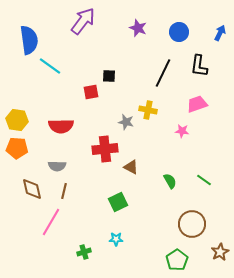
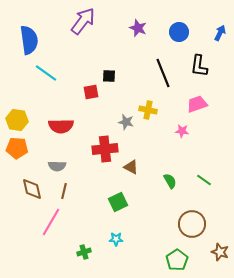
cyan line: moved 4 px left, 7 px down
black line: rotated 48 degrees counterclockwise
brown star: rotated 24 degrees counterclockwise
